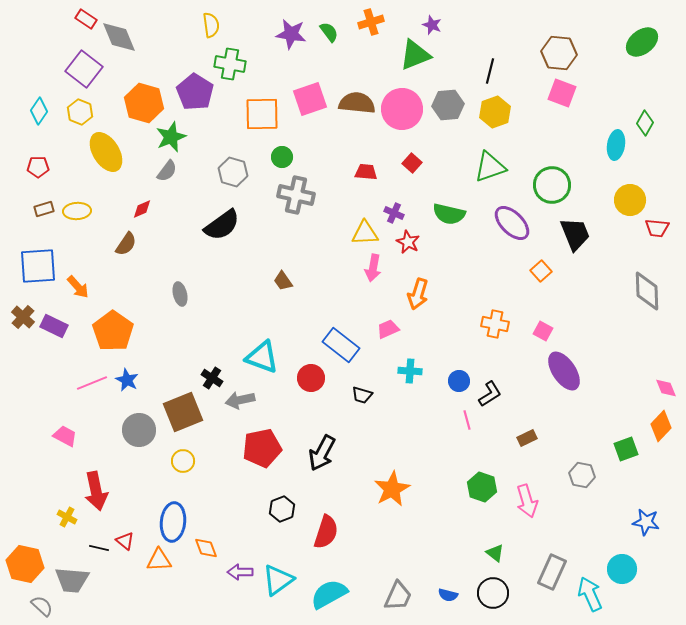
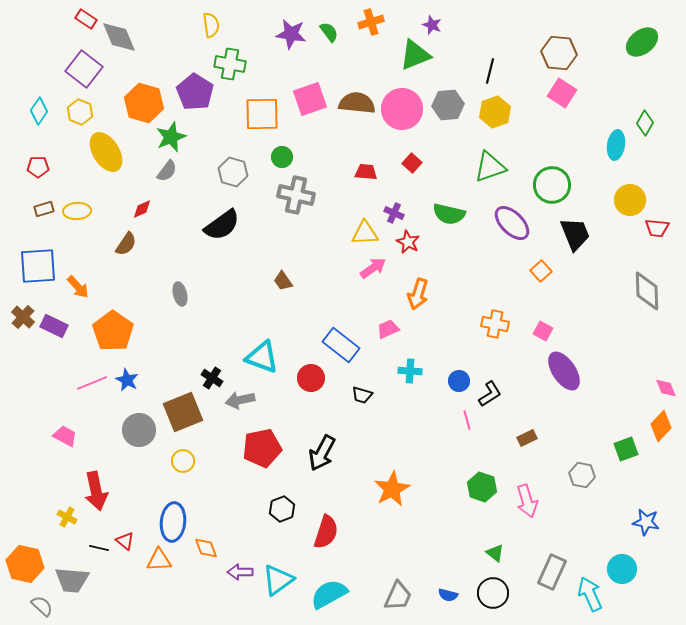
pink square at (562, 93): rotated 12 degrees clockwise
pink arrow at (373, 268): rotated 136 degrees counterclockwise
